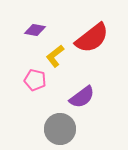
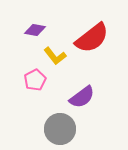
yellow L-shape: rotated 90 degrees counterclockwise
pink pentagon: rotated 30 degrees clockwise
